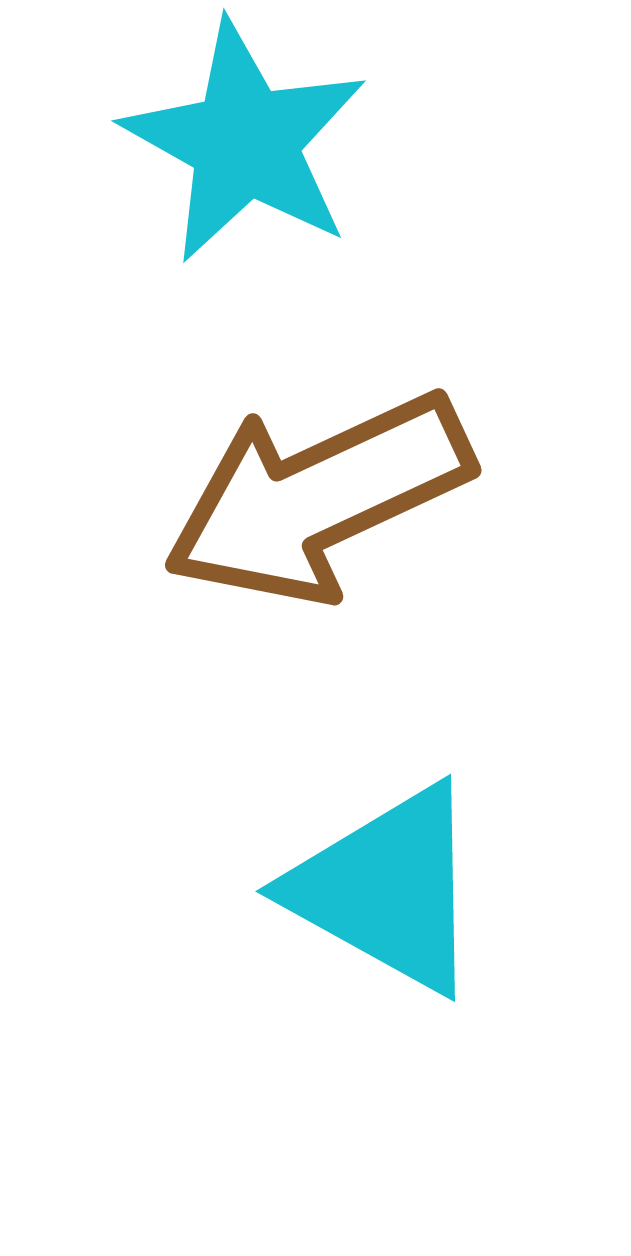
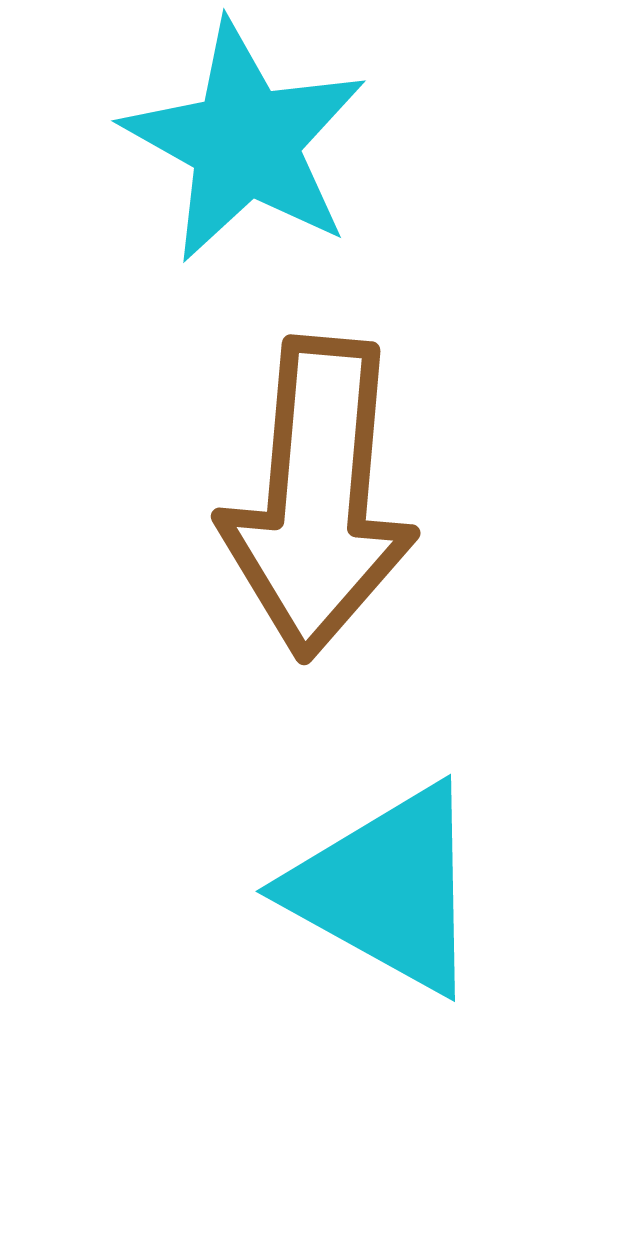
brown arrow: rotated 60 degrees counterclockwise
